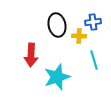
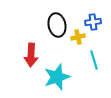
yellow cross: moved 1 px left, 1 px down; rotated 16 degrees counterclockwise
